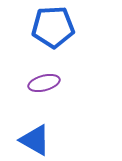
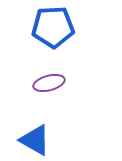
purple ellipse: moved 5 px right
